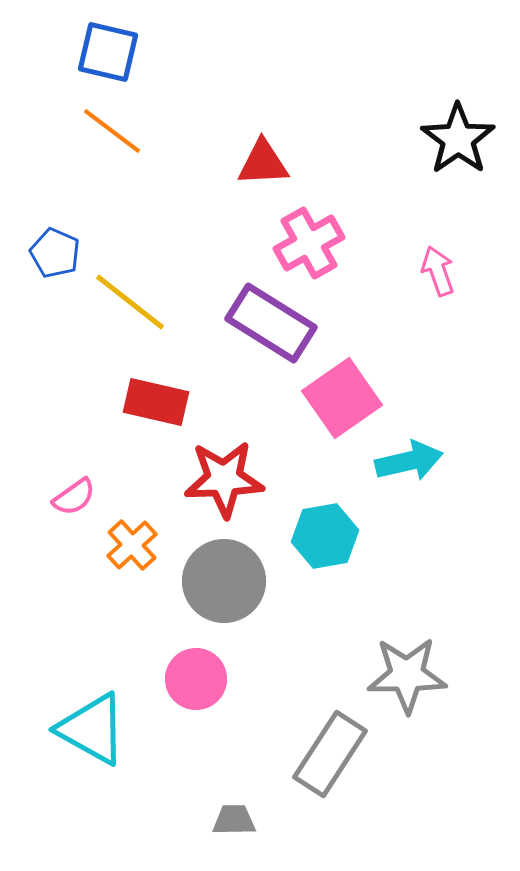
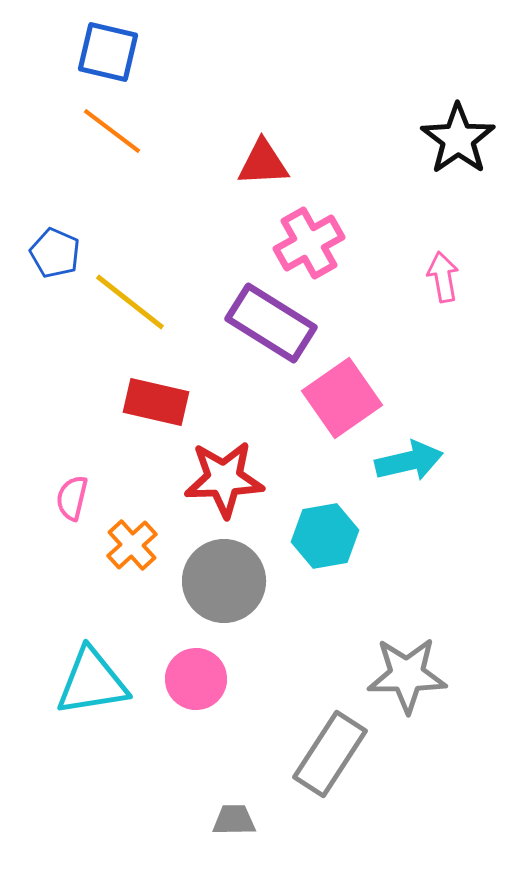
pink arrow: moved 5 px right, 6 px down; rotated 9 degrees clockwise
pink semicircle: moved 2 px left, 1 px down; rotated 138 degrees clockwise
cyan triangle: moved 47 px up; rotated 38 degrees counterclockwise
